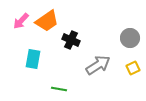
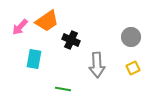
pink arrow: moved 1 px left, 6 px down
gray circle: moved 1 px right, 1 px up
cyan rectangle: moved 1 px right
gray arrow: moved 1 px left; rotated 120 degrees clockwise
green line: moved 4 px right
